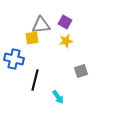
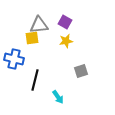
gray triangle: moved 2 px left
